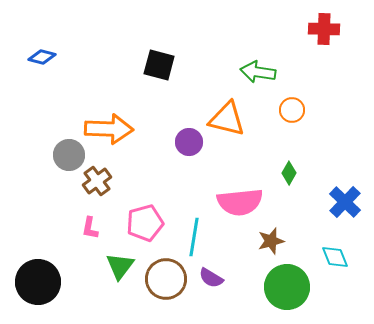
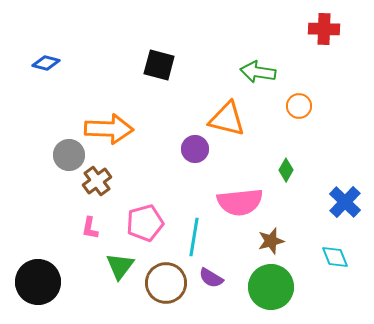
blue diamond: moved 4 px right, 6 px down
orange circle: moved 7 px right, 4 px up
purple circle: moved 6 px right, 7 px down
green diamond: moved 3 px left, 3 px up
brown circle: moved 4 px down
green circle: moved 16 px left
